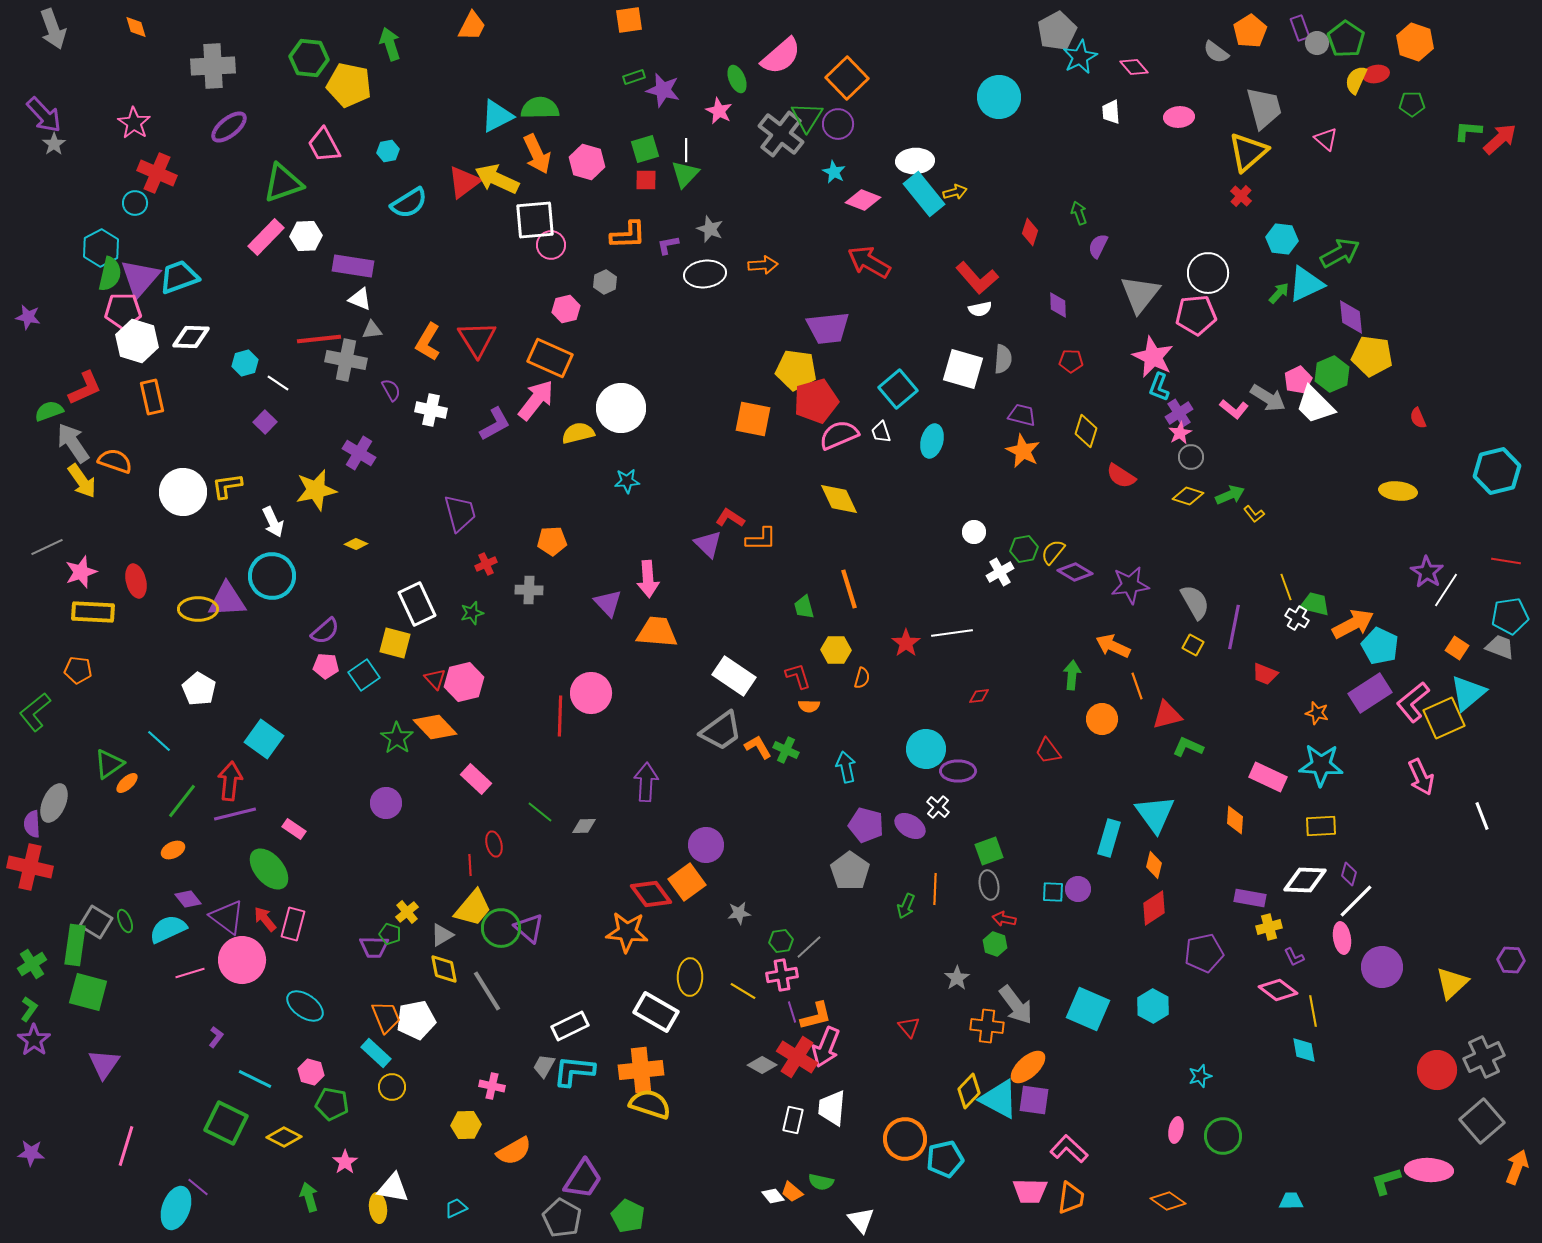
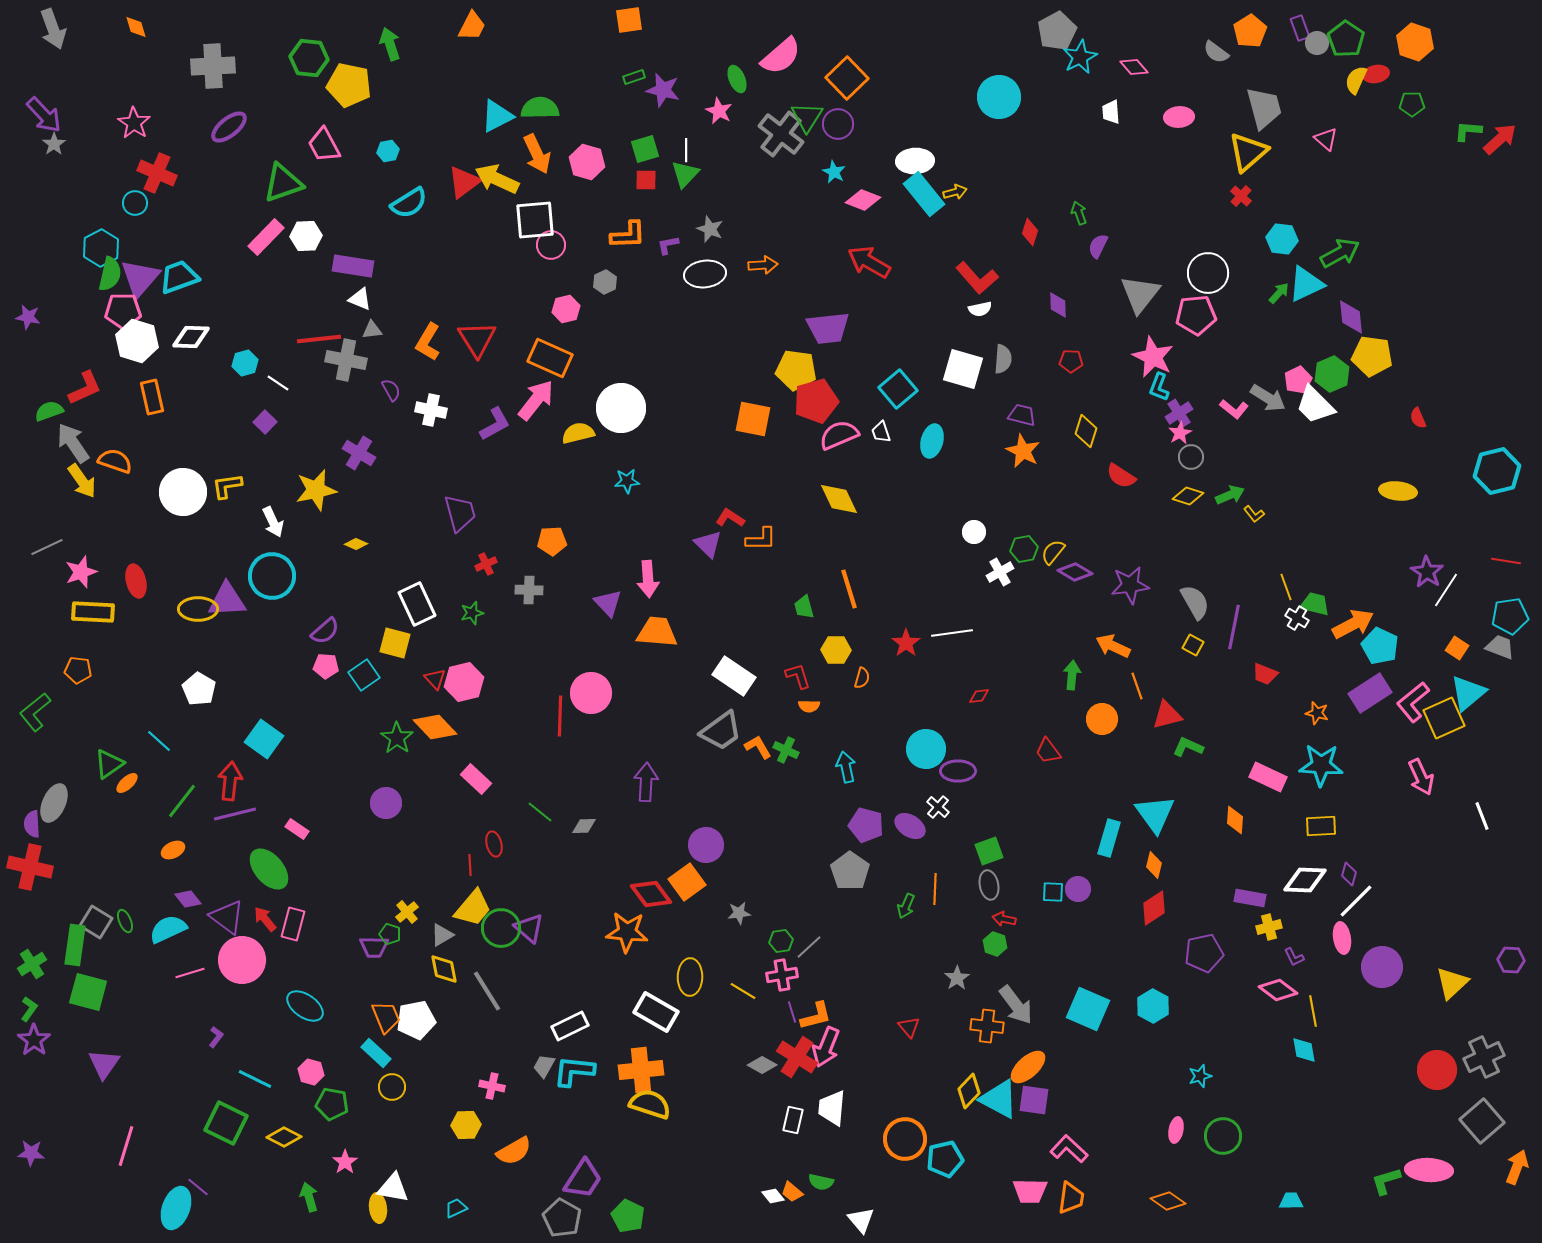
pink rectangle at (294, 829): moved 3 px right
